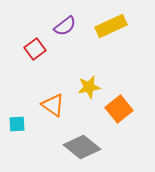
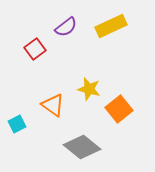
purple semicircle: moved 1 px right, 1 px down
yellow star: moved 2 px down; rotated 25 degrees clockwise
cyan square: rotated 24 degrees counterclockwise
